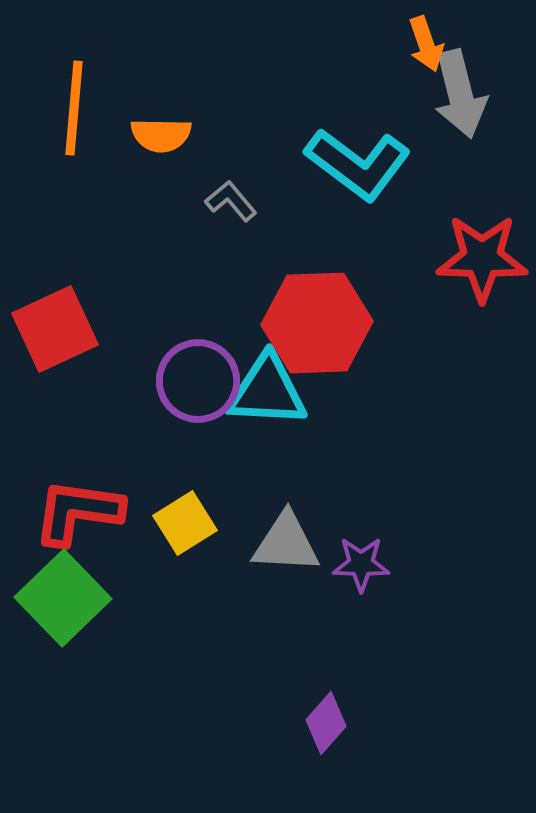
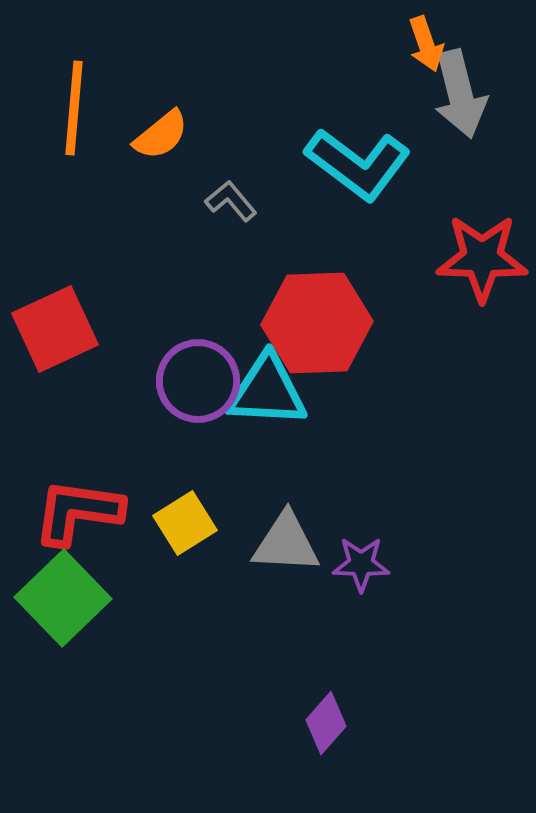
orange semicircle: rotated 40 degrees counterclockwise
